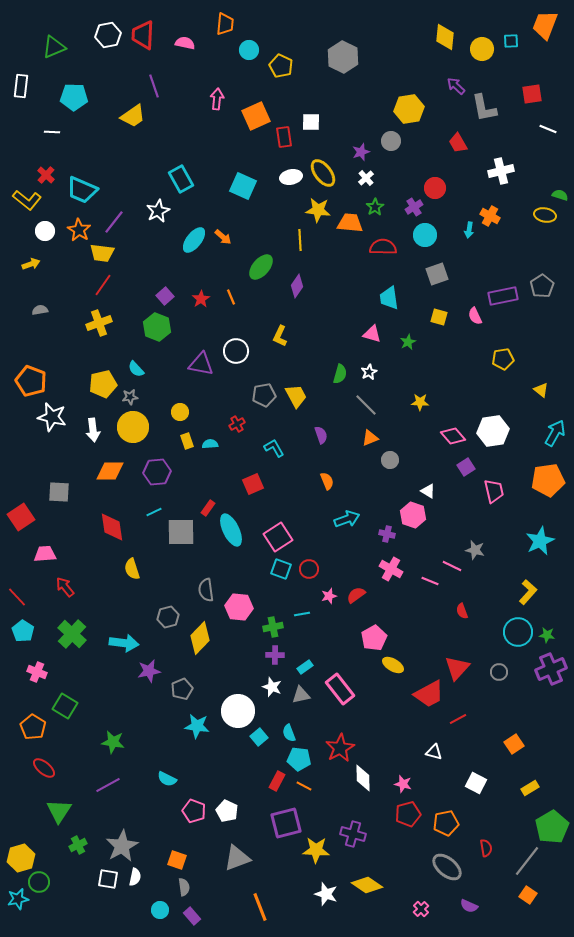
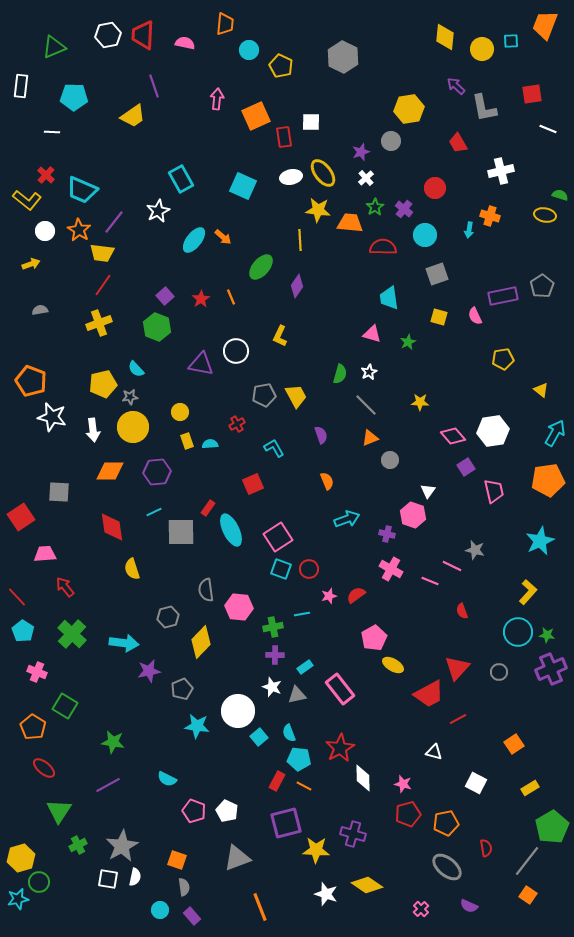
purple cross at (414, 207): moved 10 px left, 2 px down; rotated 18 degrees counterclockwise
orange cross at (490, 216): rotated 12 degrees counterclockwise
white triangle at (428, 491): rotated 35 degrees clockwise
yellow diamond at (200, 638): moved 1 px right, 4 px down
gray triangle at (301, 695): moved 4 px left
